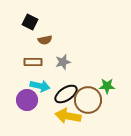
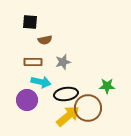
black square: rotated 21 degrees counterclockwise
cyan arrow: moved 1 px right, 4 px up
black ellipse: rotated 25 degrees clockwise
brown circle: moved 8 px down
yellow arrow: rotated 130 degrees clockwise
